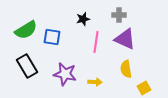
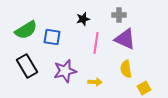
pink line: moved 1 px down
purple star: moved 3 px up; rotated 25 degrees counterclockwise
